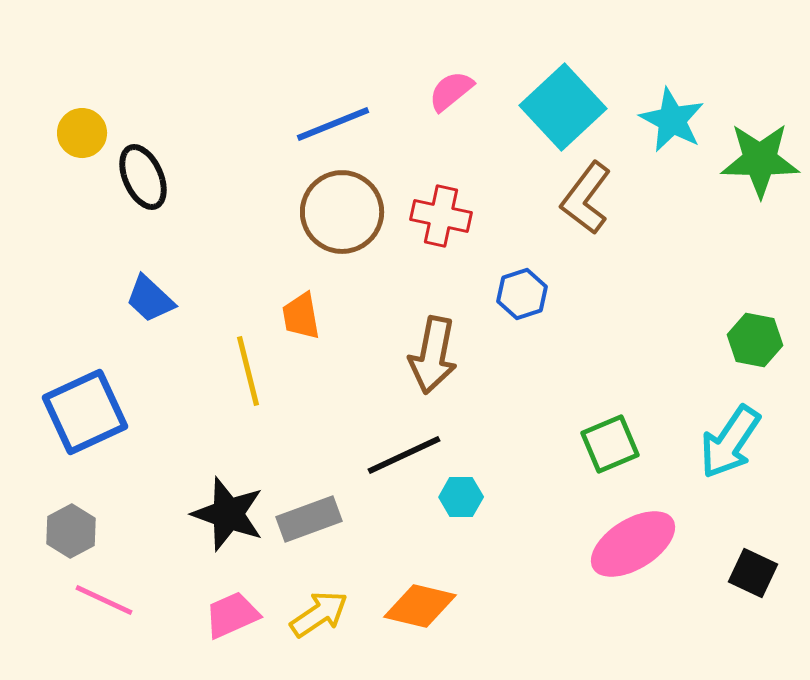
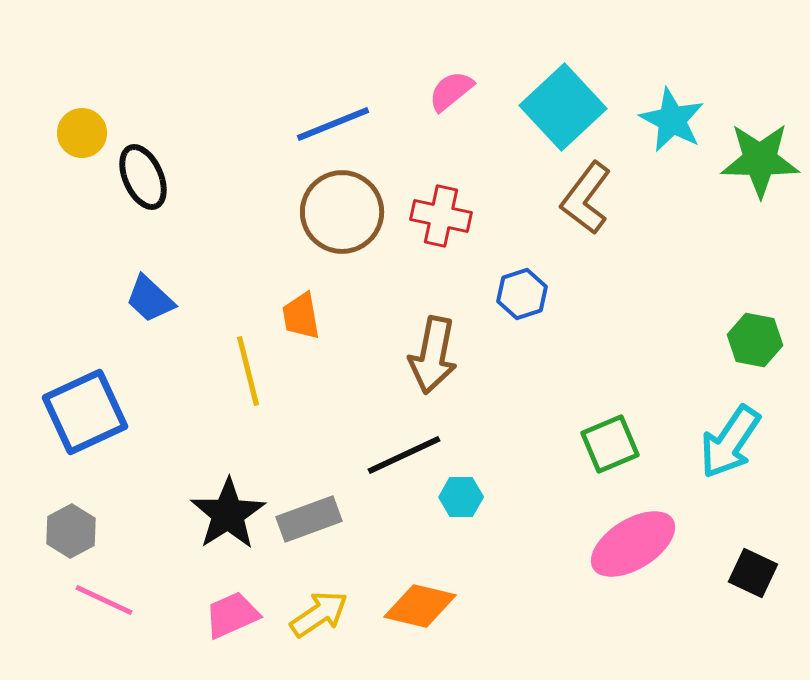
black star: rotated 20 degrees clockwise
